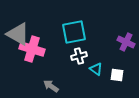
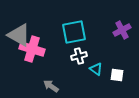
gray triangle: moved 1 px right, 1 px down
purple cross: moved 4 px left, 12 px up; rotated 36 degrees clockwise
